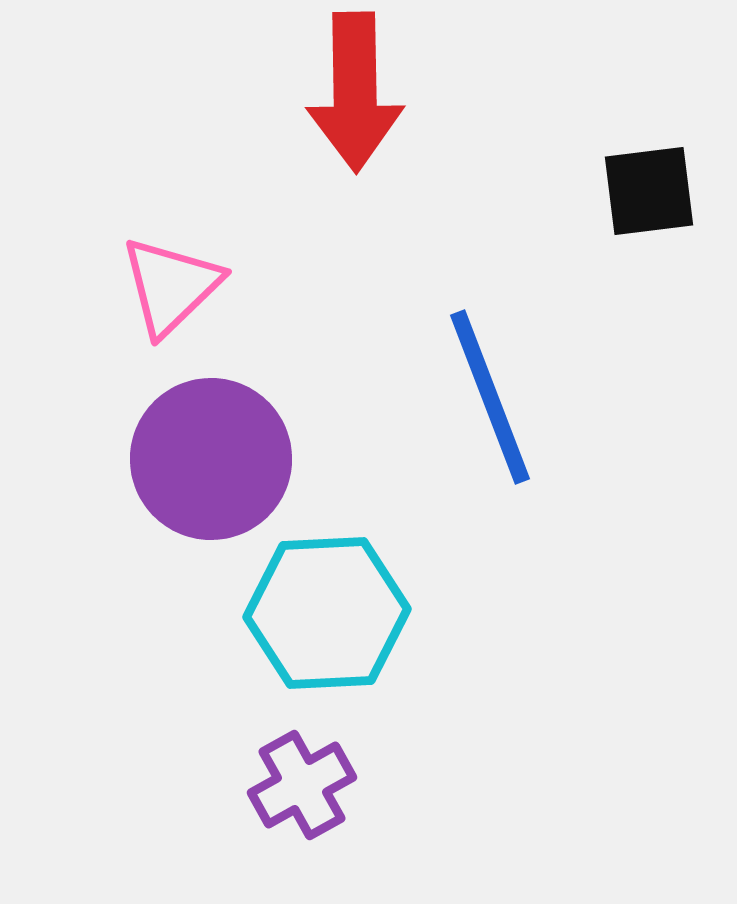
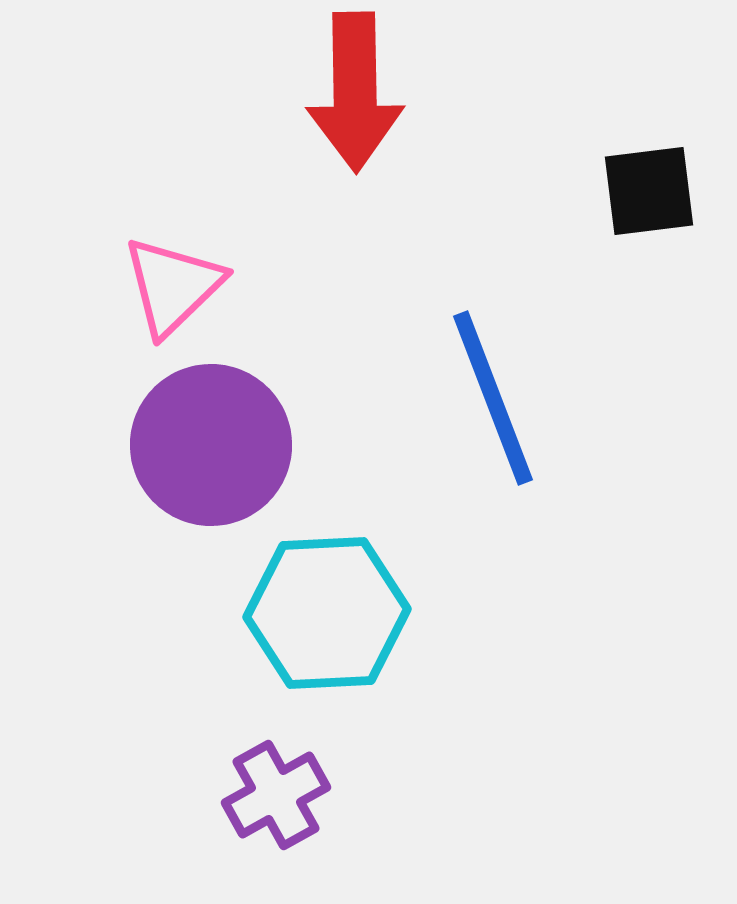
pink triangle: moved 2 px right
blue line: moved 3 px right, 1 px down
purple circle: moved 14 px up
purple cross: moved 26 px left, 10 px down
